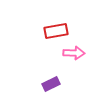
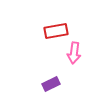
pink arrow: rotated 95 degrees clockwise
